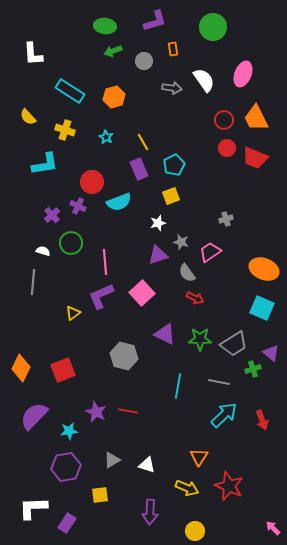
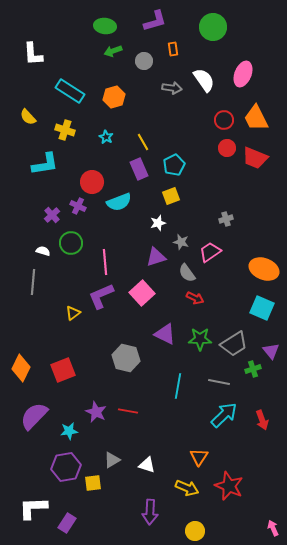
purple triangle at (158, 255): moved 2 px left, 2 px down
purple triangle at (271, 353): moved 2 px up; rotated 12 degrees clockwise
gray hexagon at (124, 356): moved 2 px right, 2 px down
yellow square at (100, 495): moved 7 px left, 12 px up
pink arrow at (273, 528): rotated 21 degrees clockwise
